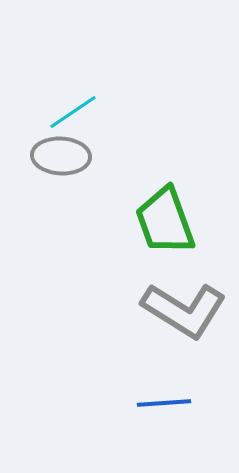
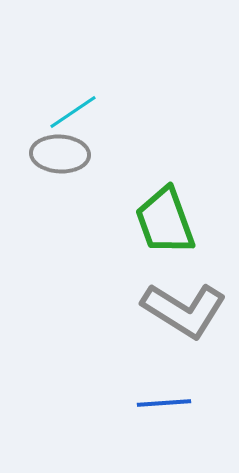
gray ellipse: moved 1 px left, 2 px up
